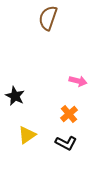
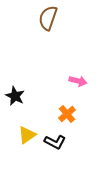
orange cross: moved 2 px left
black L-shape: moved 11 px left, 1 px up
